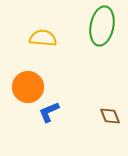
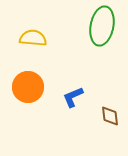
yellow semicircle: moved 10 px left
blue L-shape: moved 24 px right, 15 px up
brown diamond: rotated 15 degrees clockwise
